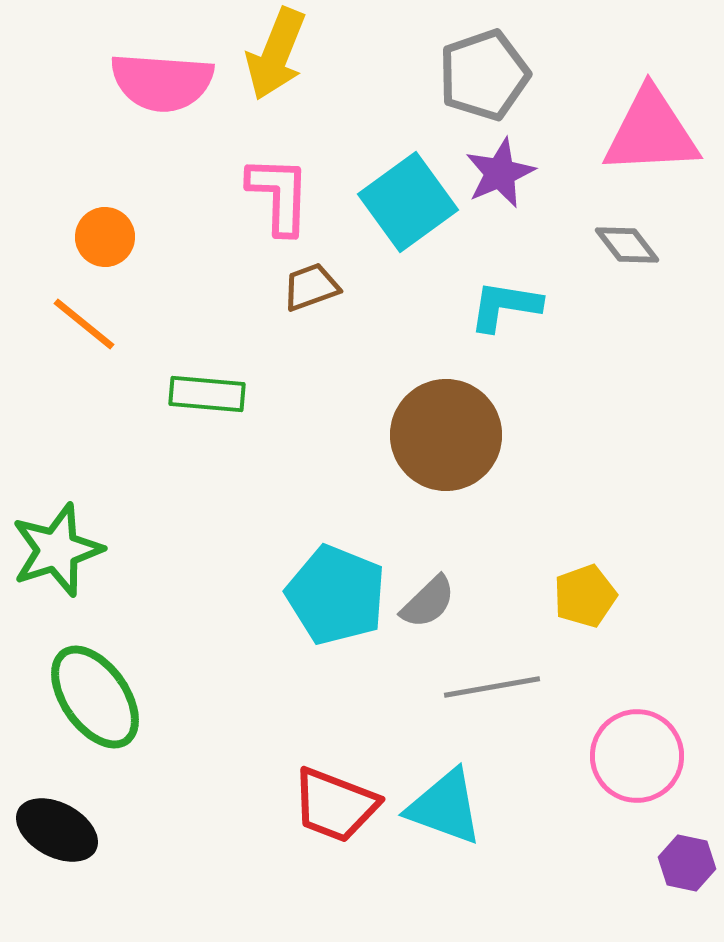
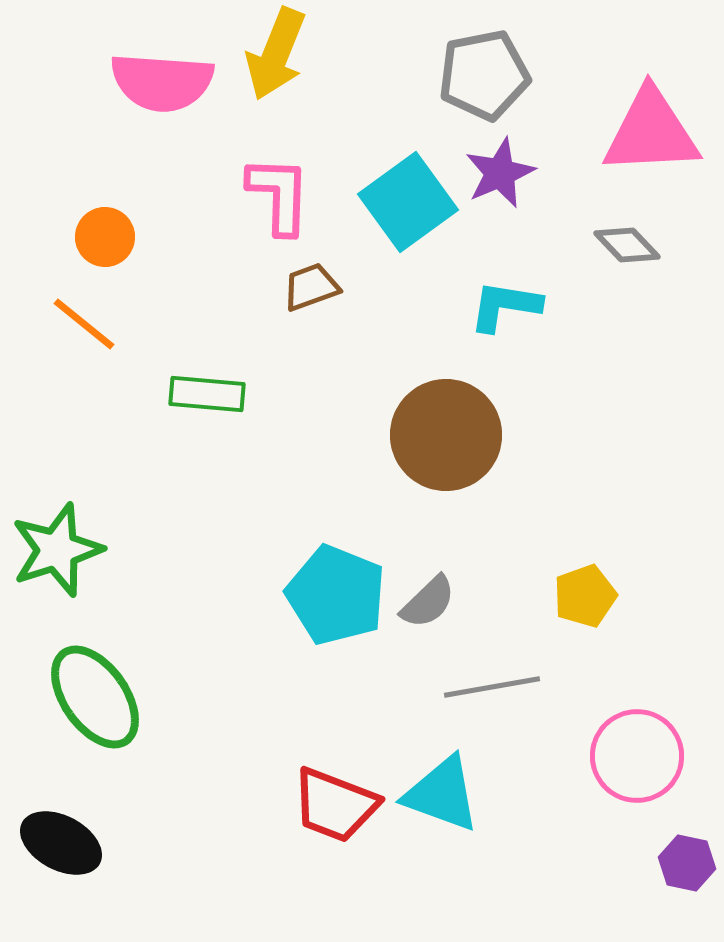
gray pentagon: rotated 8 degrees clockwise
gray diamond: rotated 6 degrees counterclockwise
cyan triangle: moved 3 px left, 13 px up
black ellipse: moved 4 px right, 13 px down
